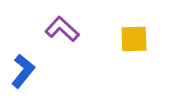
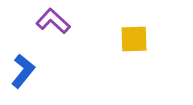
purple L-shape: moved 9 px left, 8 px up
